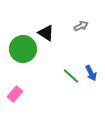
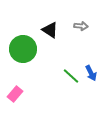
gray arrow: rotated 32 degrees clockwise
black triangle: moved 4 px right, 3 px up
